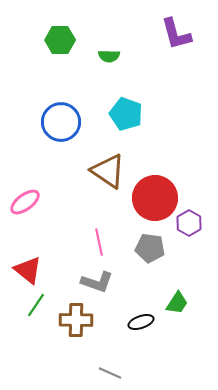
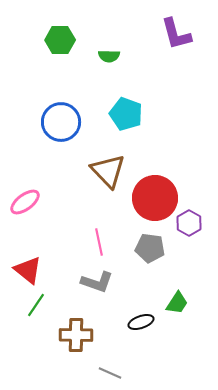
brown triangle: rotated 12 degrees clockwise
brown cross: moved 15 px down
